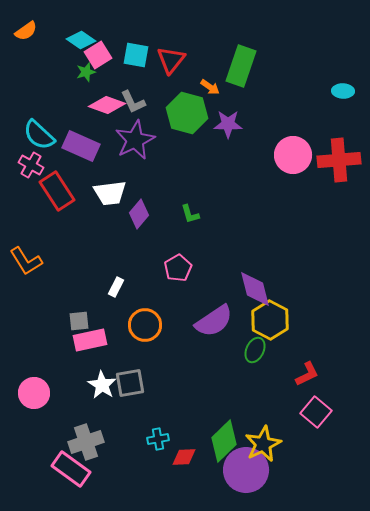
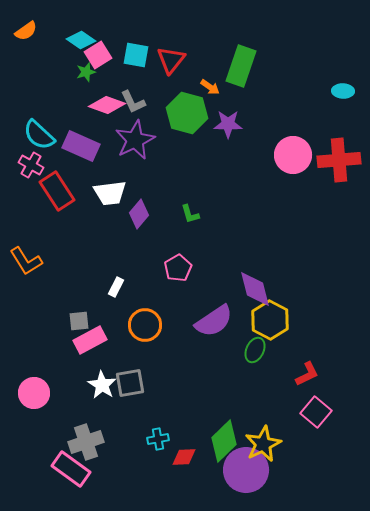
pink rectangle at (90, 340): rotated 16 degrees counterclockwise
